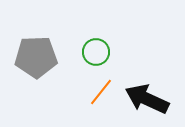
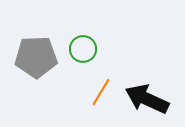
green circle: moved 13 px left, 3 px up
orange line: rotated 8 degrees counterclockwise
